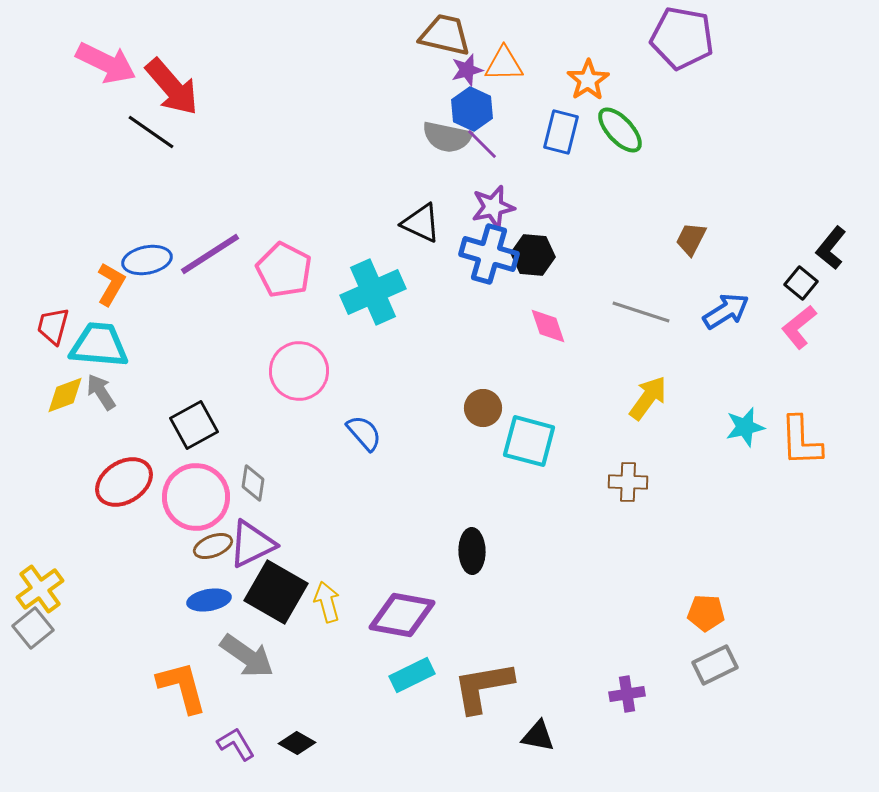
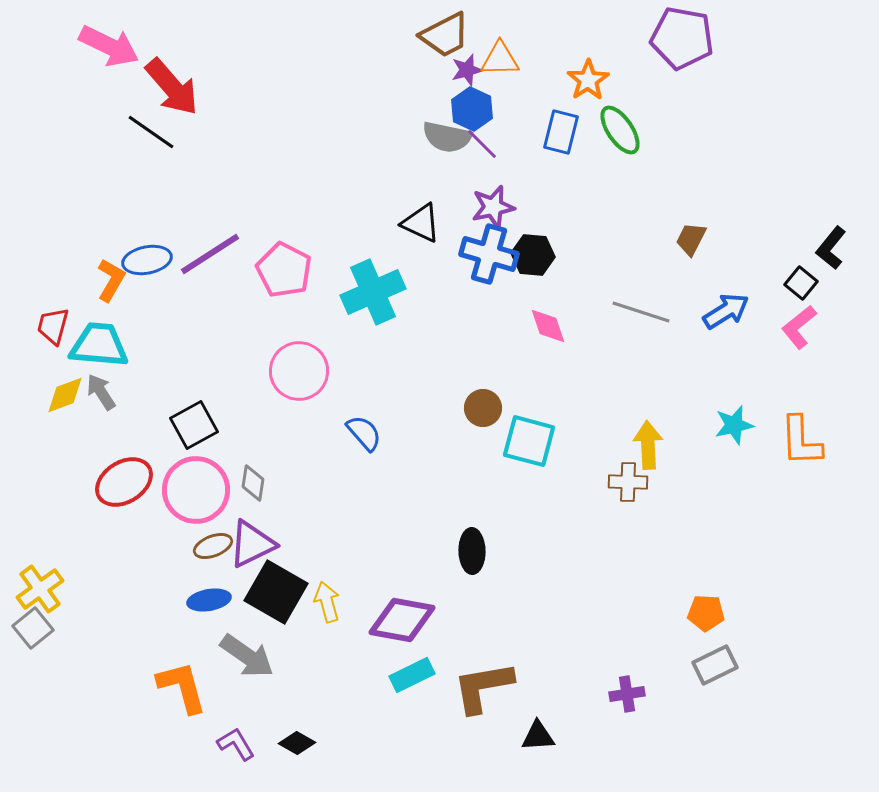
brown trapezoid at (445, 35): rotated 140 degrees clockwise
pink arrow at (106, 63): moved 3 px right, 17 px up
orange triangle at (504, 64): moved 4 px left, 5 px up
green ellipse at (620, 130): rotated 9 degrees clockwise
orange L-shape at (111, 284): moved 4 px up
yellow arrow at (648, 398): moved 47 px down; rotated 39 degrees counterclockwise
cyan star at (745, 427): moved 11 px left, 2 px up
pink circle at (196, 497): moved 7 px up
purple diamond at (402, 615): moved 5 px down
black triangle at (538, 736): rotated 15 degrees counterclockwise
